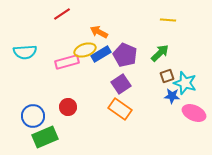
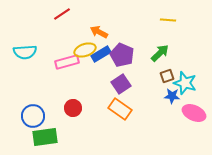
purple pentagon: moved 3 px left
red circle: moved 5 px right, 1 px down
green rectangle: rotated 15 degrees clockwise
